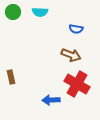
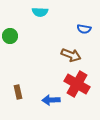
green circle: moved 3 px left, 24 px down
blue semicircle: moved 8 px right
brown rectangle: moved 7 px right, 15 px down
